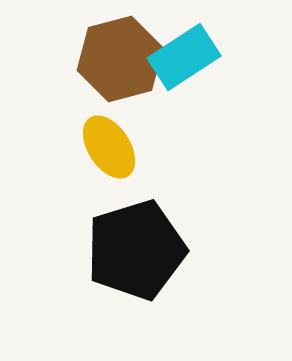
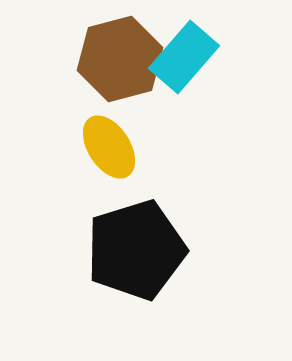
cyan rectangle: rotated 16 degrees counterclockwise
